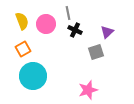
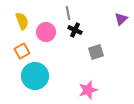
pink circle: moved 8 px down
purple triangle: moved 14 px right, 13 px up
orange square: moved 1 px left, 2 px down
cyan circle: moved 2 px right
